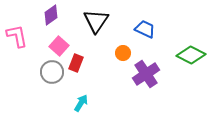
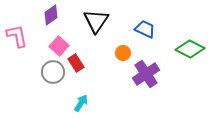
green diamond: moved 1 px left, 6 px up
red rectangle: rotated 54 degrees counterclockwise
gray circle: moved 1 px right
